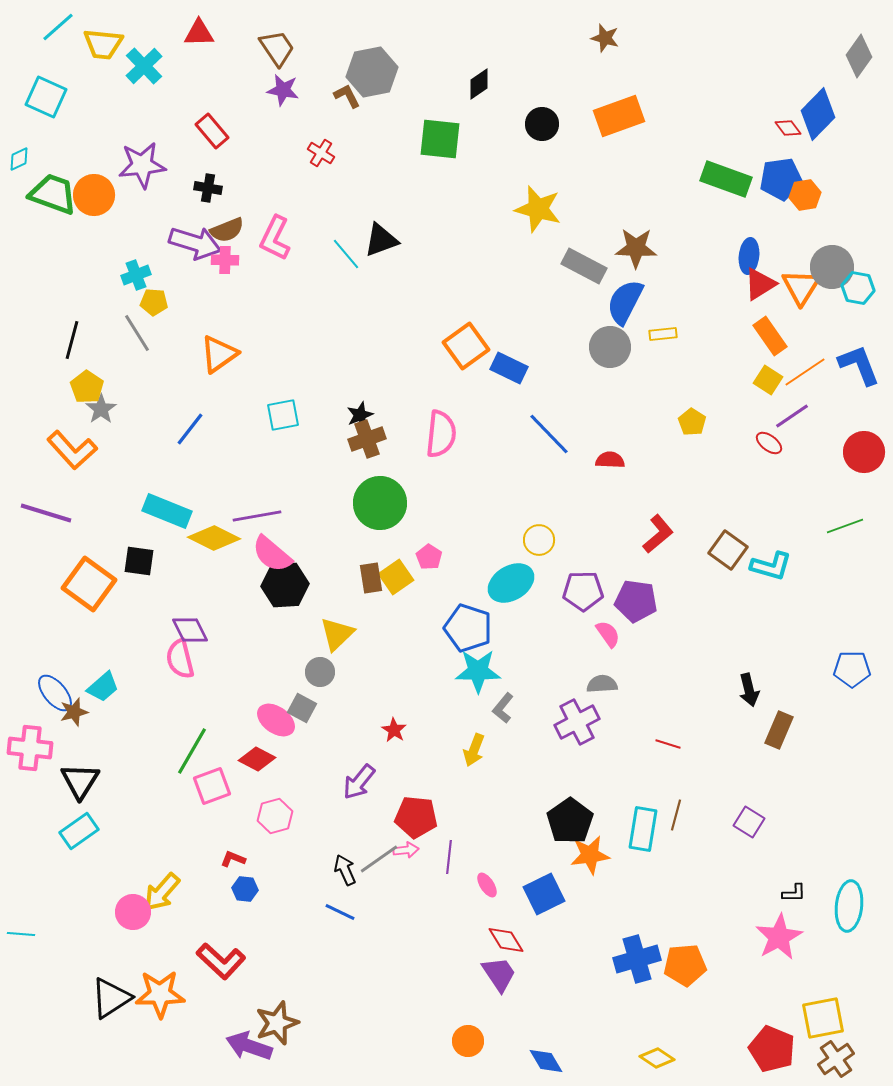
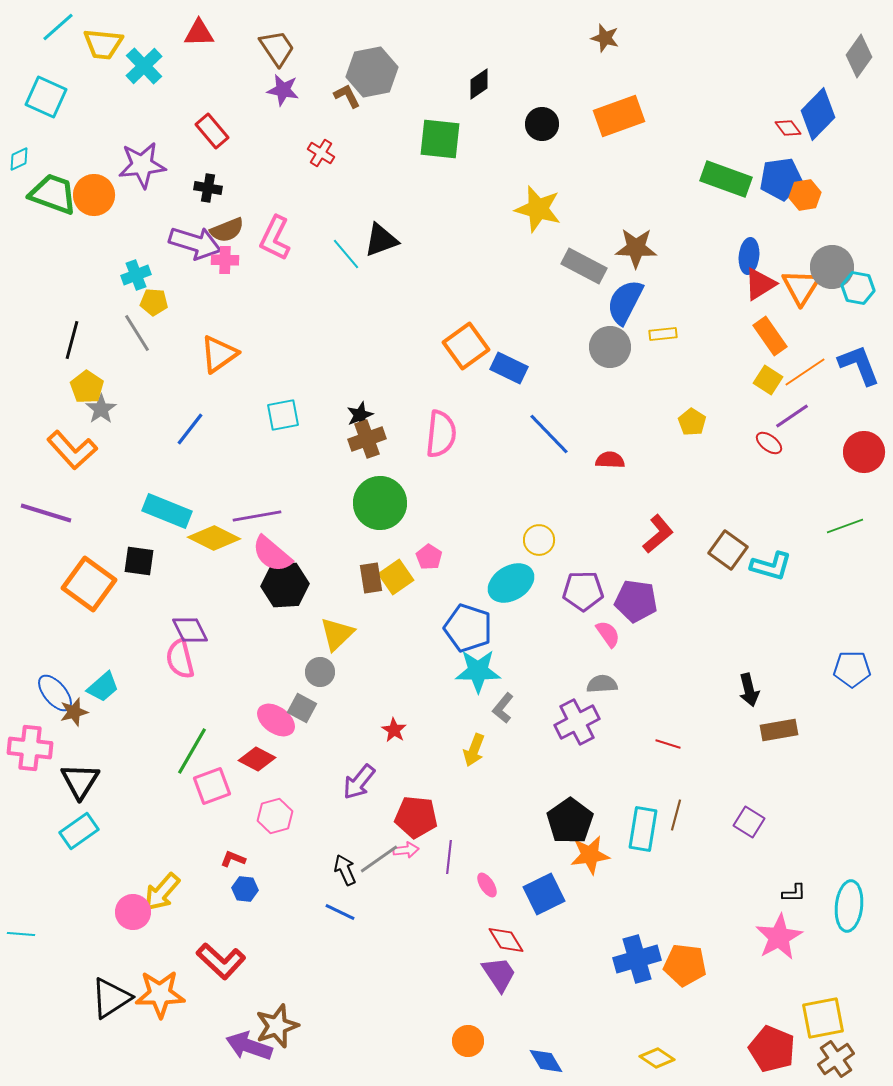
brown rectangle at (779, 730): rotated 57 degrees clockwise
orange pentagon at (685, 965): rotated 12 degrees clockwise
brown star at (277, 1023): moved 3 px down
